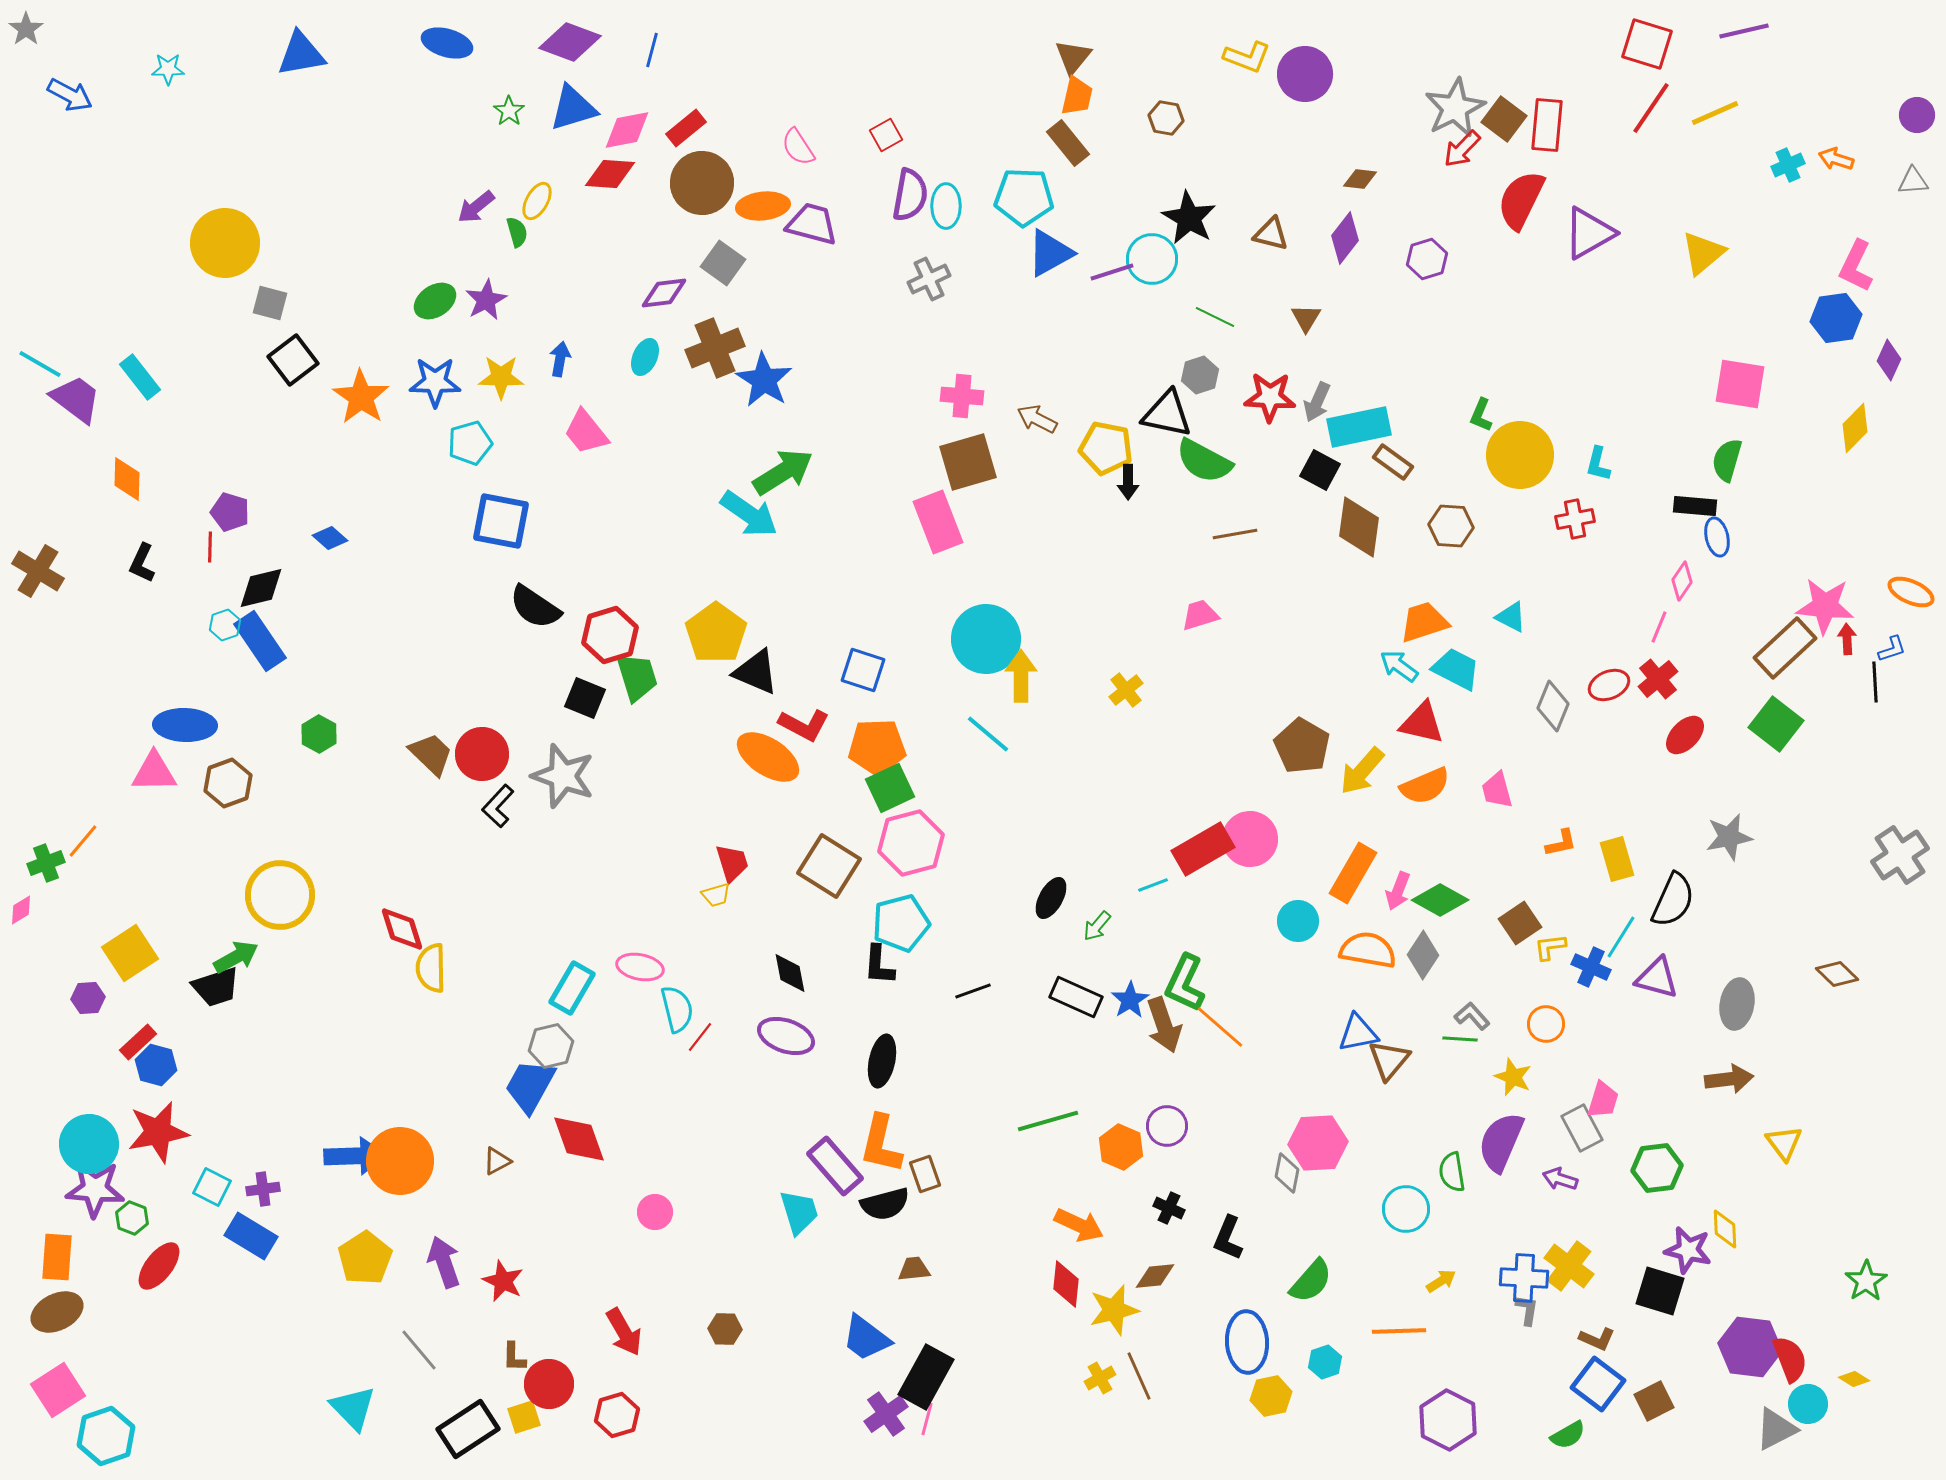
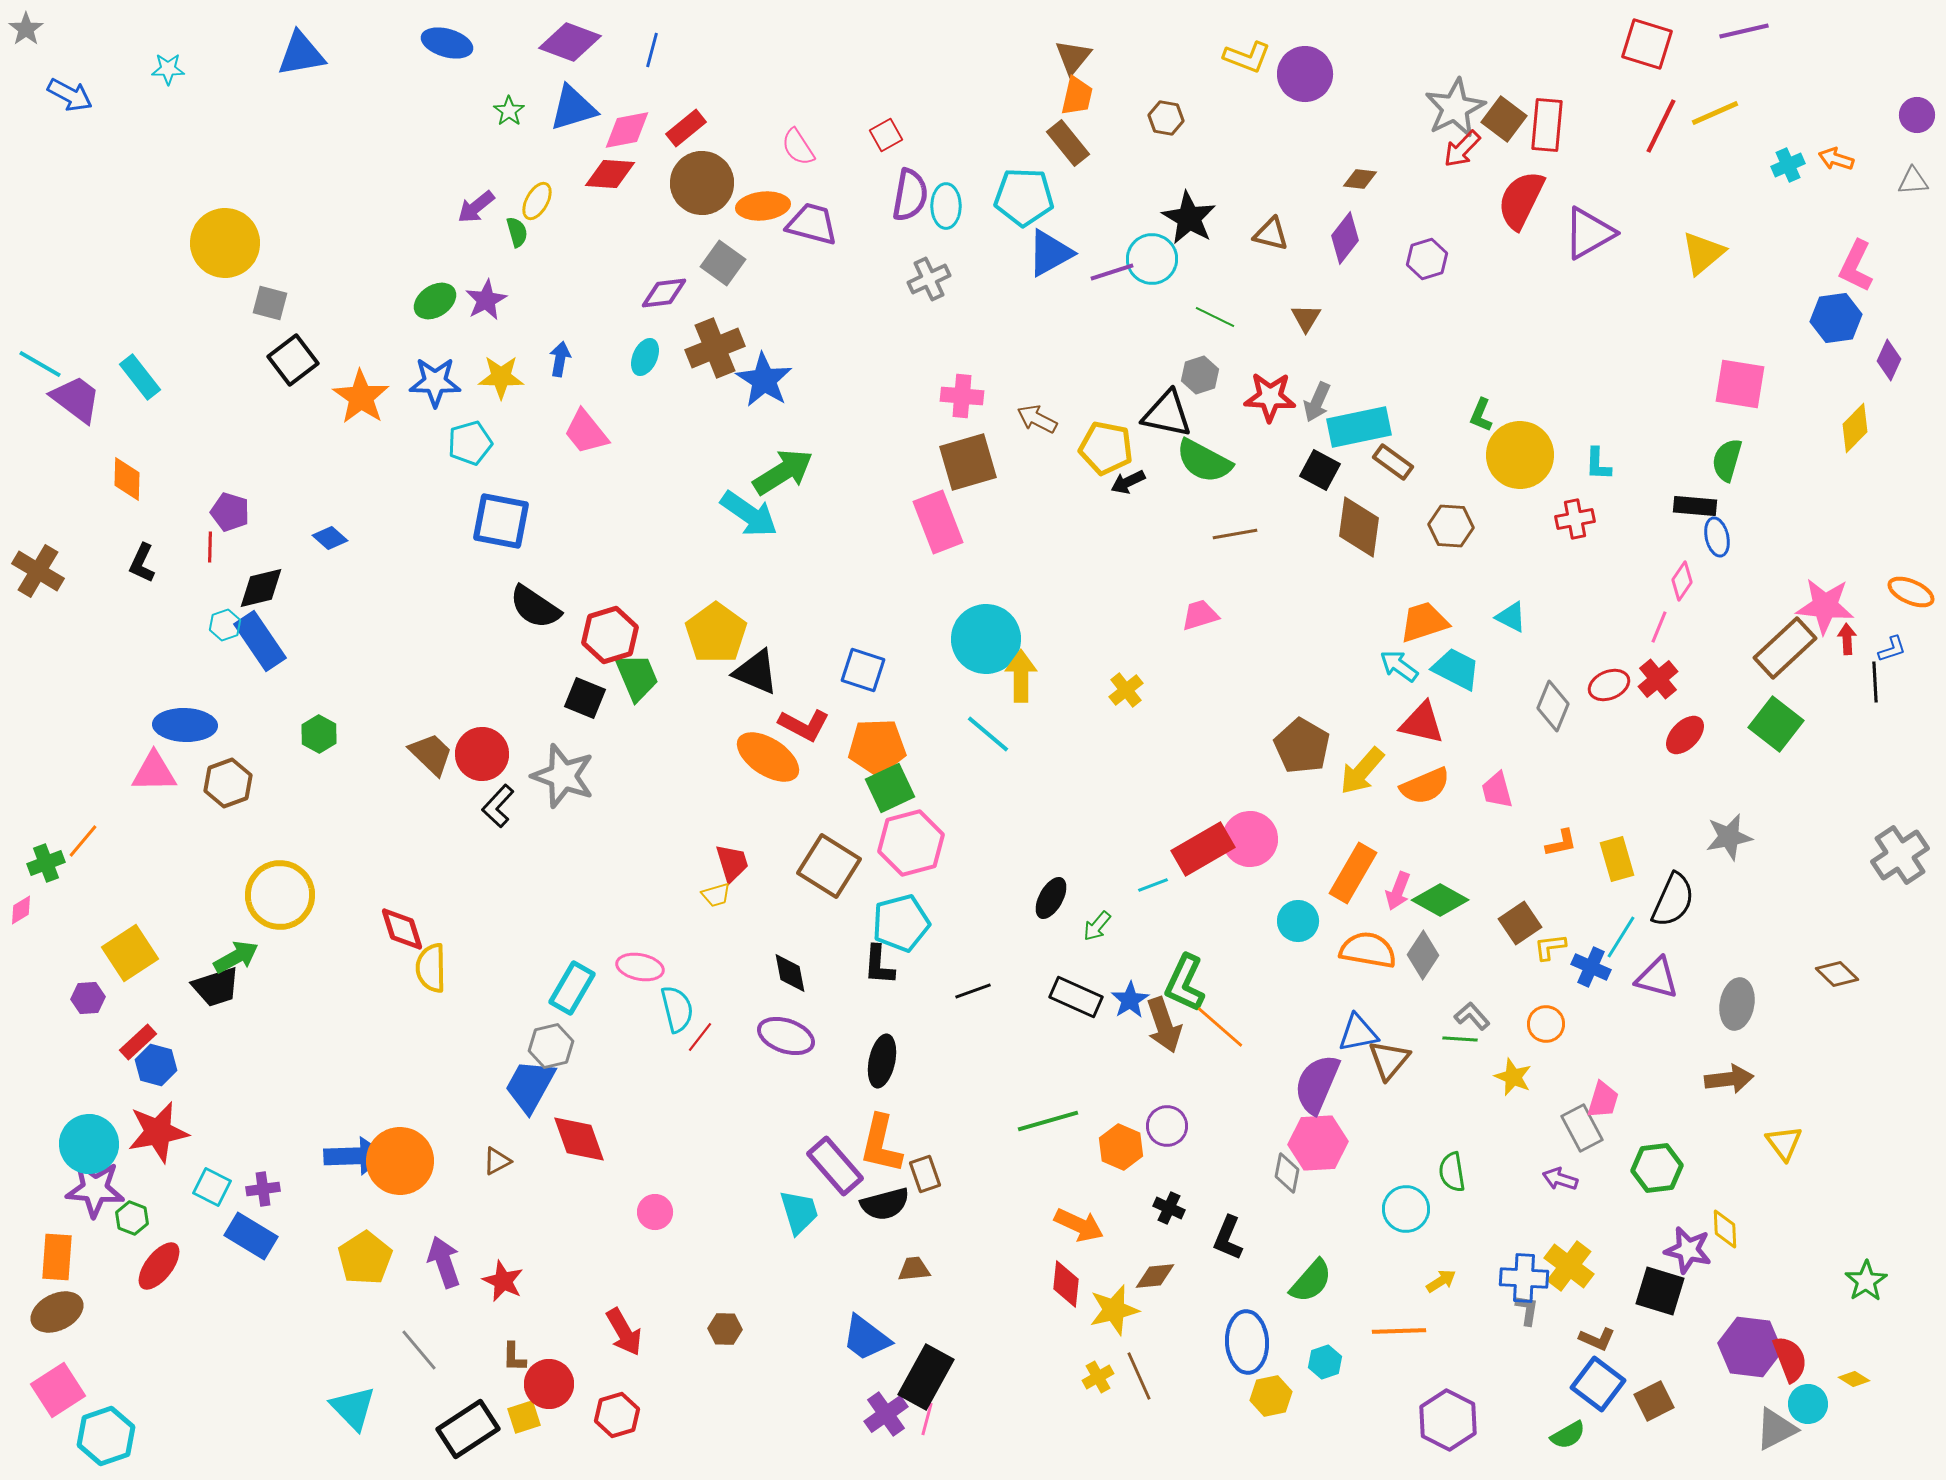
red line at (1651, 108): moved 10 px right, 18 px down; rotated 8 degrees counterclockwise
cyan L-shape at (1598, 464): rotated 12 degrees counterclockwise
black arrow at (1128, 482): rotated 64 degrees clockwise
green trapezoid at (637, 677): rotated 6 degrees counterclockwise
purple semicircle at (1501, 1142): moved 184 px left, 58 px up
yellow cross at (1100, 1378): moved 2 px left, 1 px up
